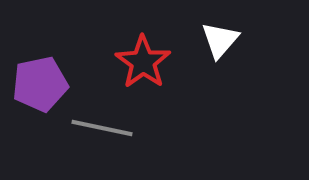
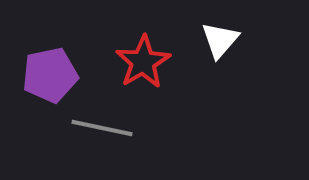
red star: rotated 6 degrees clockwise
purple pentagon: moved 10 px right, 9 px up
